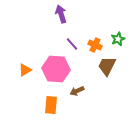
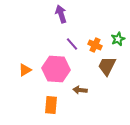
brown arrow: moved 3 px right, 1 px up; rotated 32 degrees clockwise
